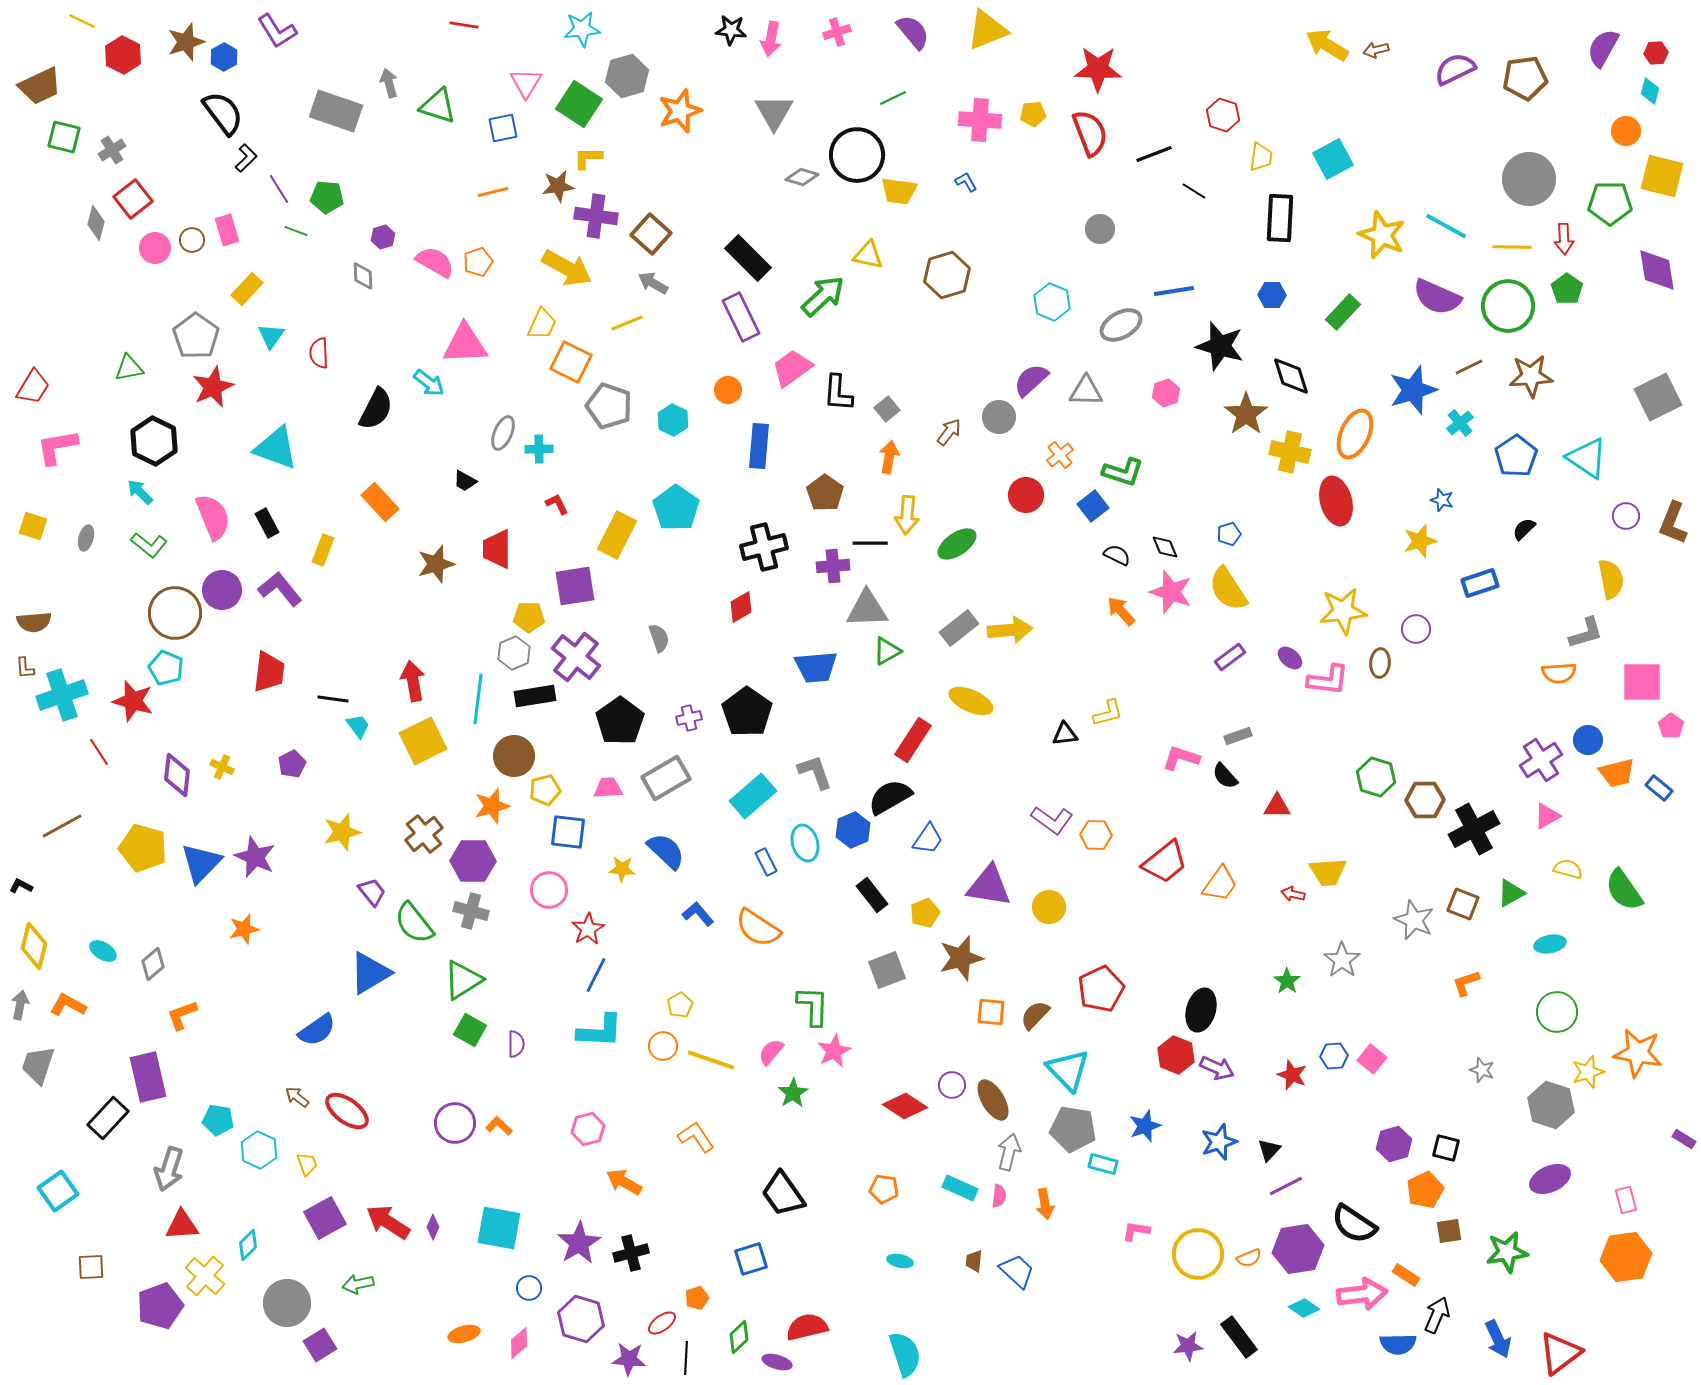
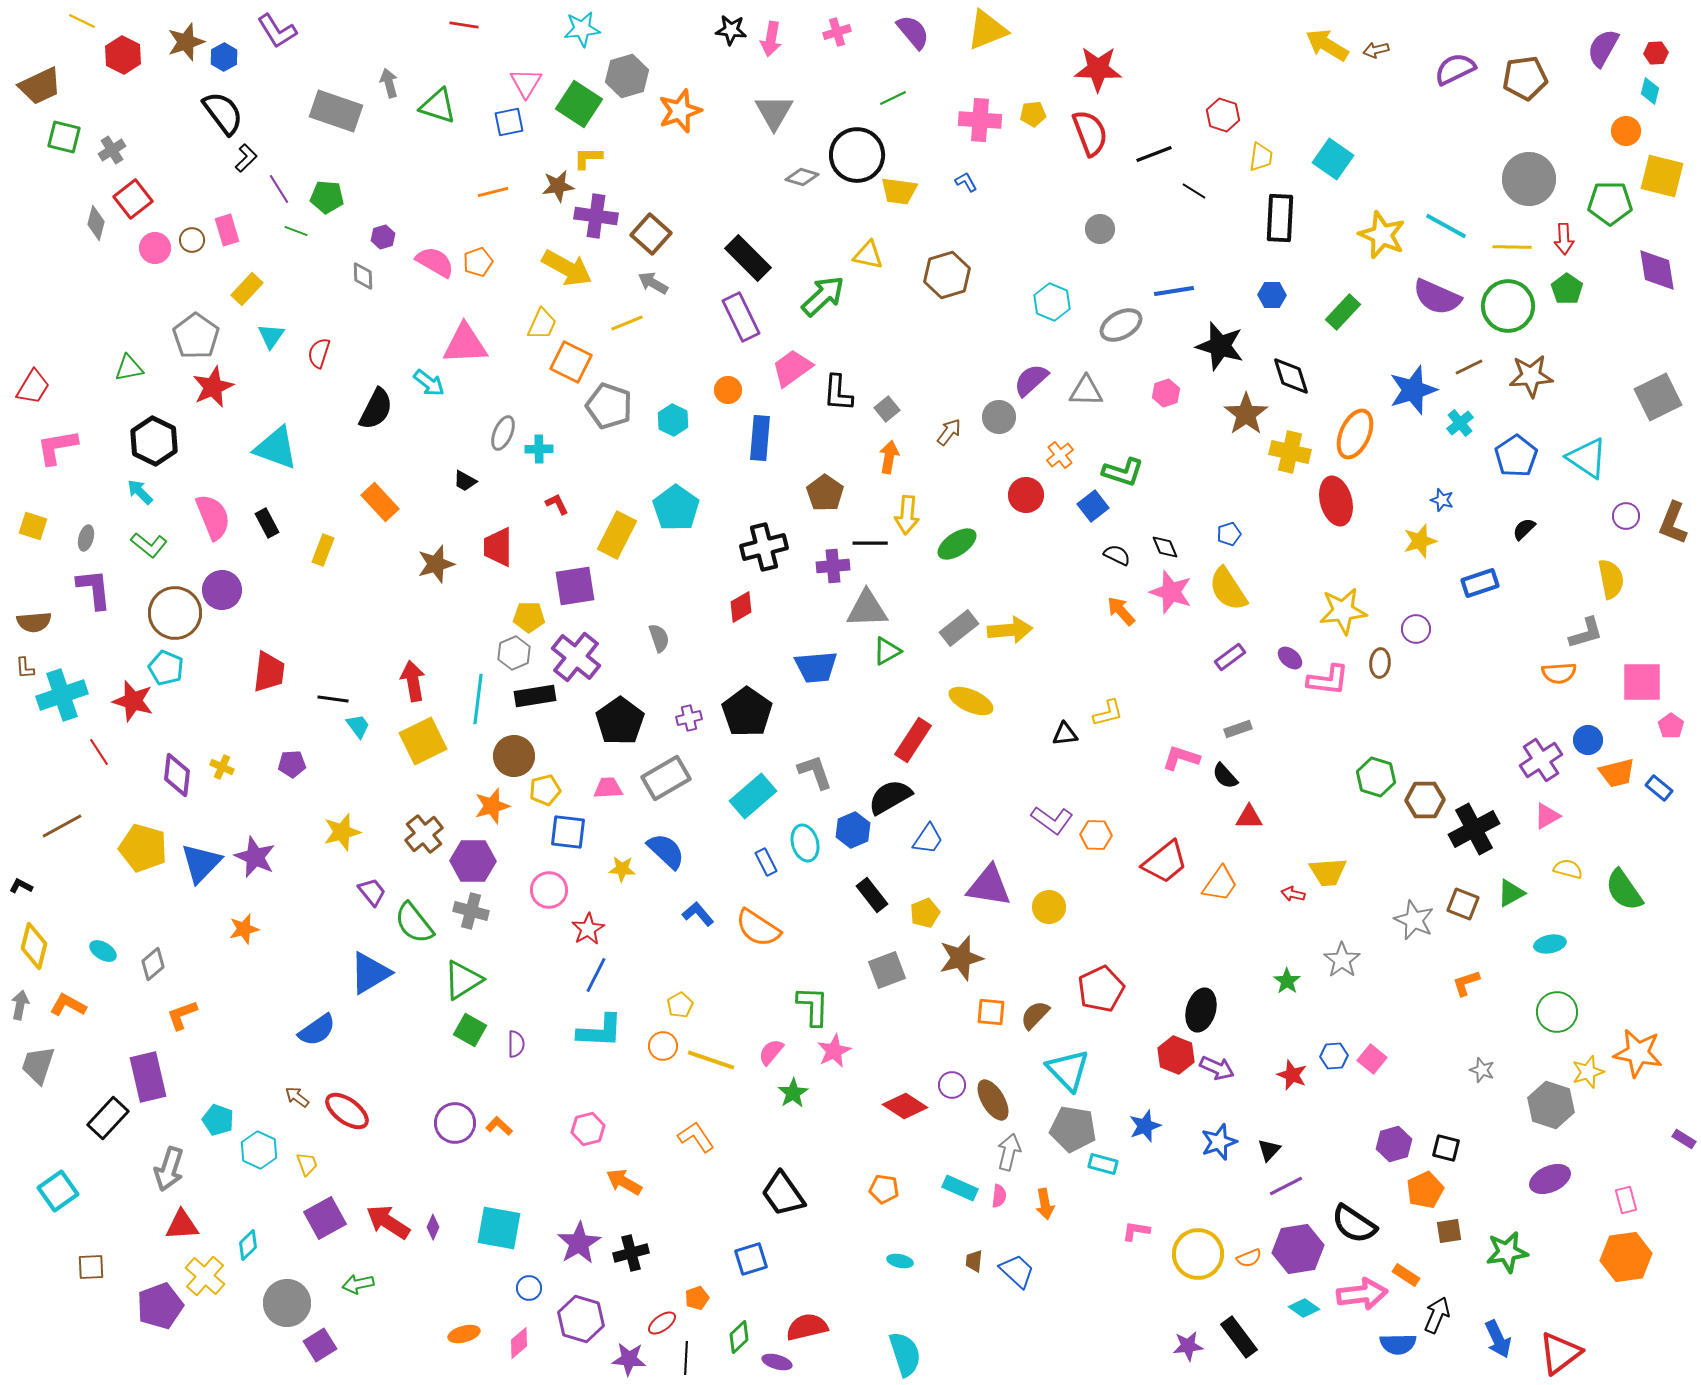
blue square at (503, 128): moved 6 px right, 6 px up
cyan square at (1333, 159): rotated 27 degrees counterclockwise
red semicircle at (319, 353): rotated 20 degrees clockwise
blue rectangle at (759, 446): moved 1 px right, 8 px up
red trapezoid at (497, 549): moved 1 px right, 2 px up
purple L-shape at (280, 589): moved 186 px left; rotated 33 degrees clockwise
gray rectangle at (1238, 736): moved 7 px up
purple pentagon at (292, 764): rotated 24 degrees clockwise
red triangle at (1277, 806): moved 28 px left, 11 px down
cyan pentagon at (218, 1120): rotated 12 degrees clockwise
